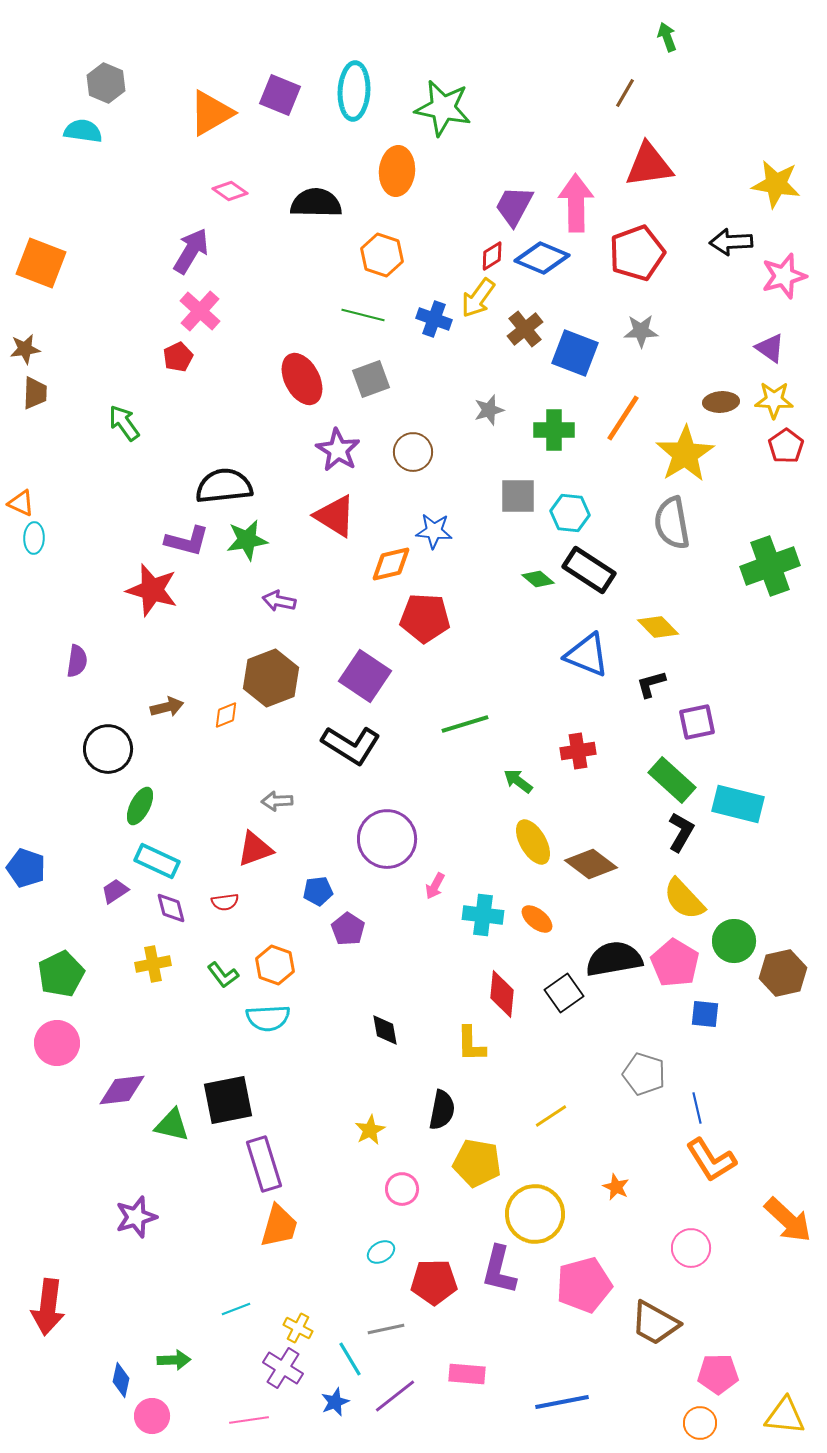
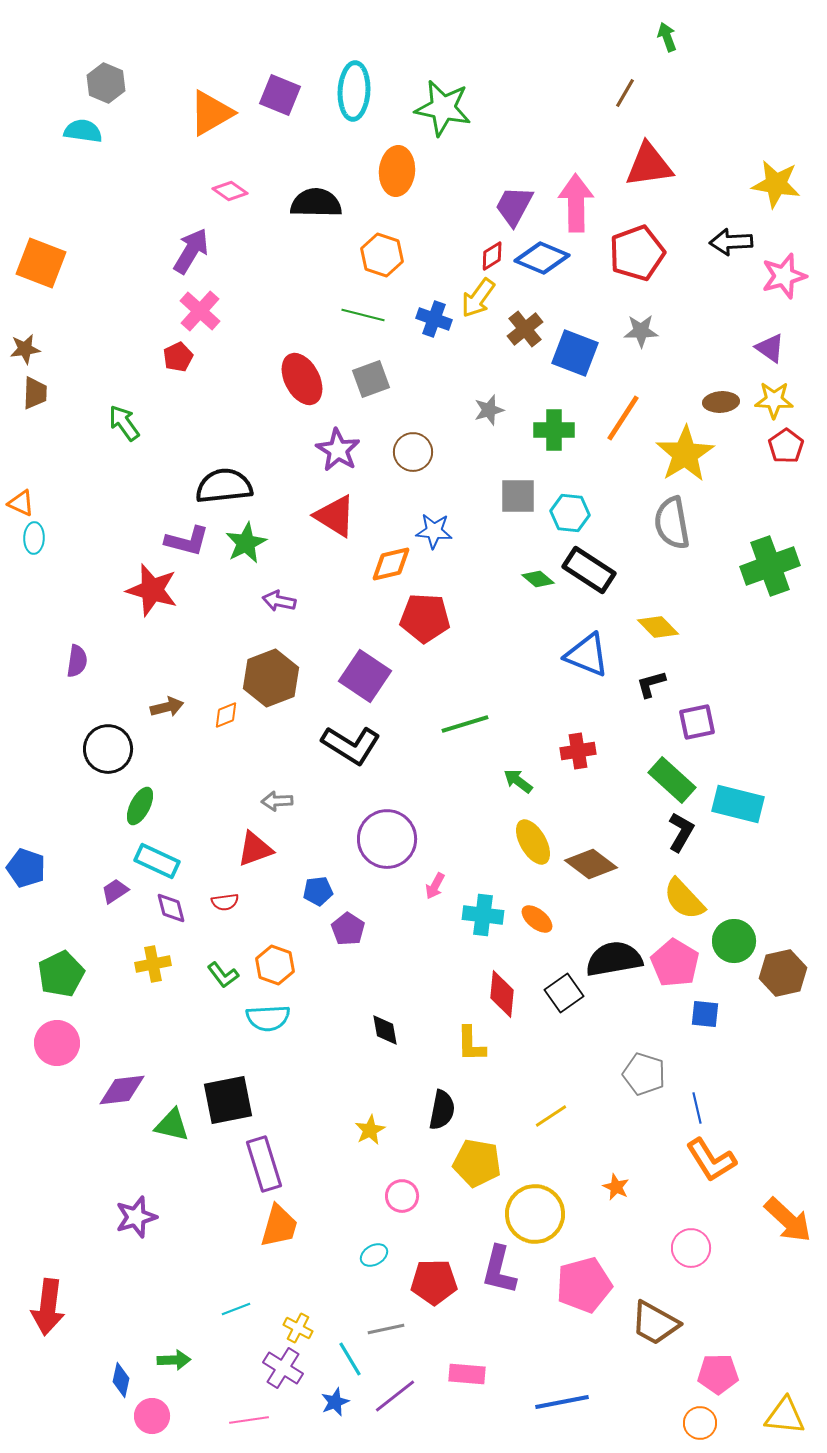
green star at (247, 540): moved 1 px left, 3 px down; rotated 18 degrees counterclockwise
pink circle at (402, 1189): moved 7 px down
cyan ellipse at (381, 1252): moved 7 px left, 3 px down
